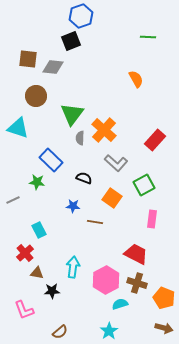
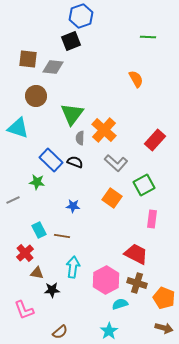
black semicircle: moved 9 px left, 16 px up
brown line: moved 33 px left, 14 px down
black star: moved 1 px up
